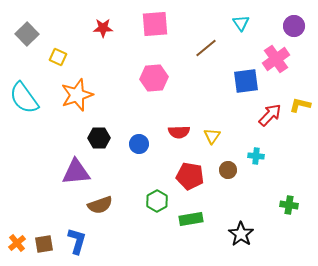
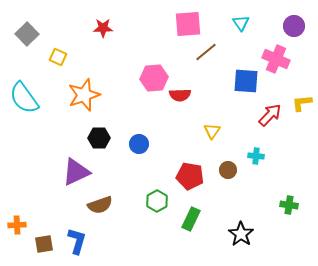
pink square: moved 33 px right
brown line: moved 4 px down
pink cross: rotated 32 degrees counterclockwise
blue square: rotated 12 degrees clockwise
orange star: moved 7 px right
yellow L-shape: moved 2 px right, 2 px up; rotated 20 degrees counterclockwise
red semicircle: moved 1 px right, 37 px up
yellow triangle: moved 5 px up
purple triangle: rotated 20 degrees counterclockwise
green rectangle: rotated 55 degrees counterclockwise
orange cross: moved 18 px up; rotated 36 degrees clockwise
